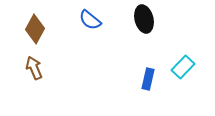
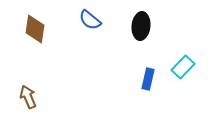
black ellipse: moved 3 px left, 7 px down; rotated 20 degrees clockwise
brown diamond: rotated 20 degrees counterclockwise
brown arrow: moved 6 px left, 29 px down
